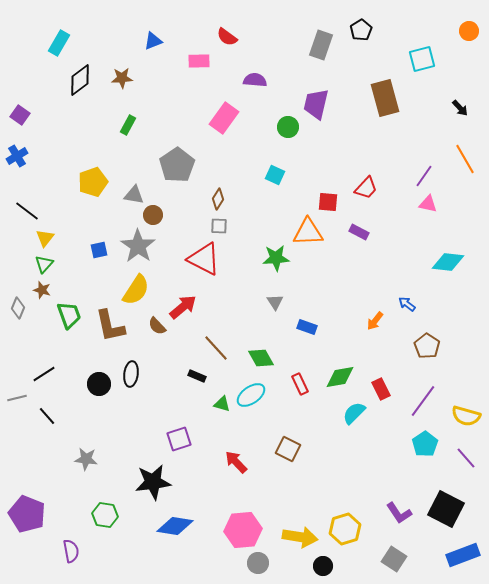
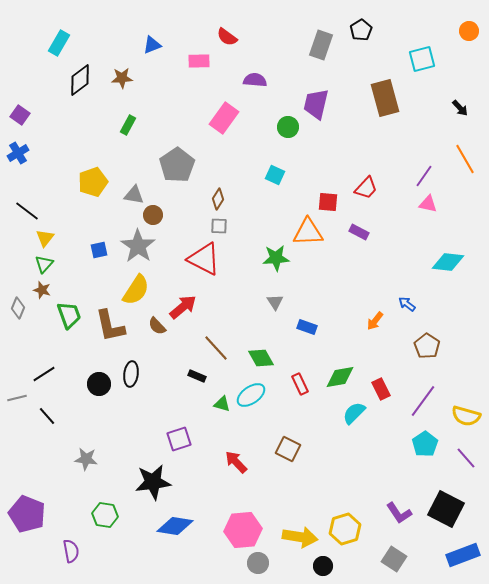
blue triangle at (153, 41): moved 1 px left, 4 px down
blue cross at (17, 156): moved 1 px right, 3 px up
